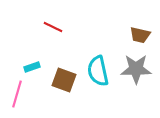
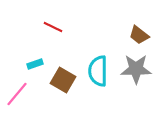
brown trapezoid: moved 1 px left; rotated 25 degrees clockwise
cyan rectangle: moved 3 px right, 3 px up
cyan semicircle: rotated 12 degrees clockwise
brown square: moved 1 px left; rotated 10 degrees clockwise
pink line: rotated 24 degrees clockwise
